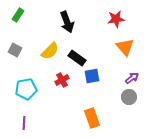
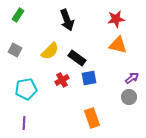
black arrow: moved 2 px up
orange triangle: moved 7 px left, 2 px up; rotated 36 degrees counterclockwise
blue square: moved 3 px left, 2 px down
